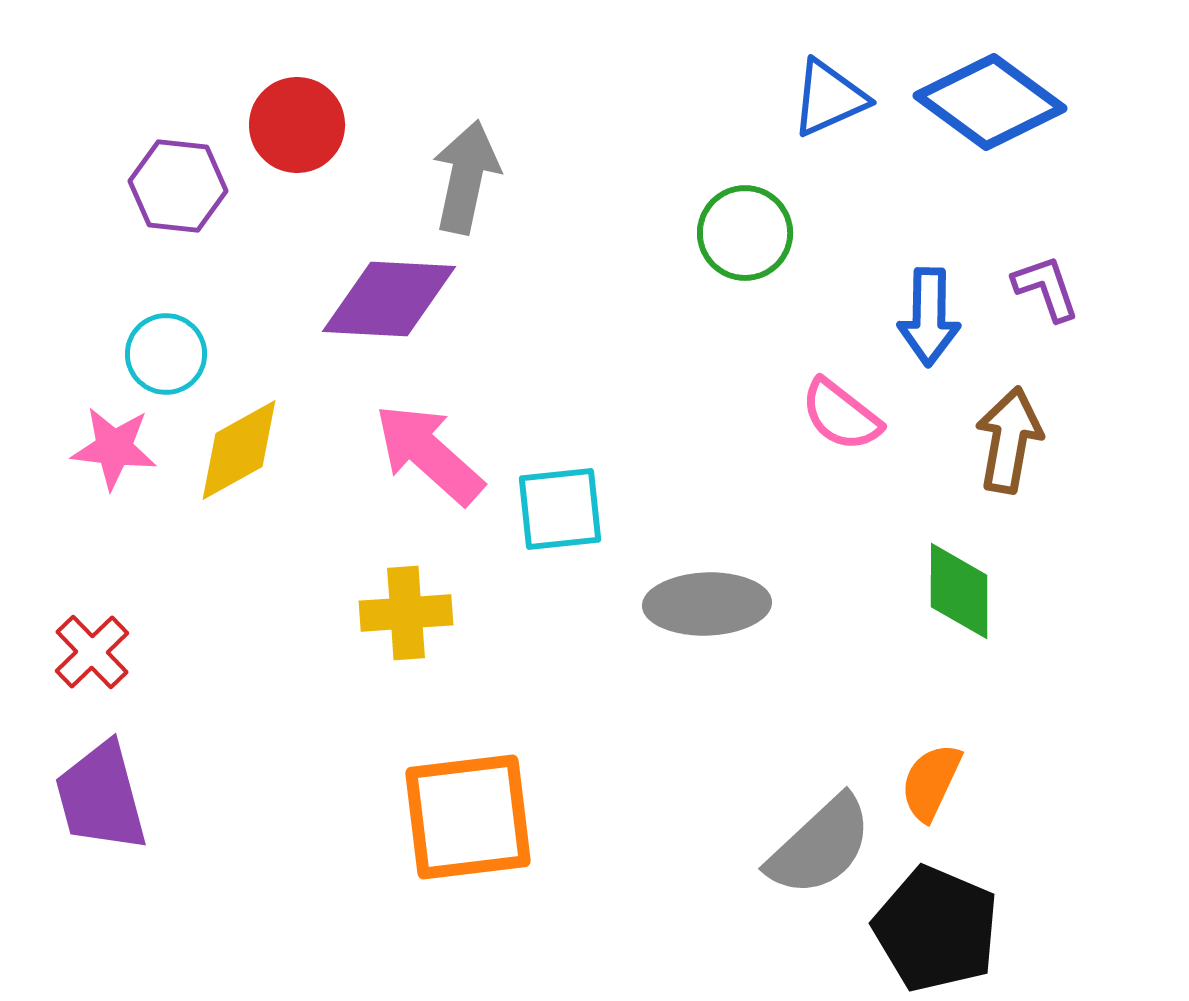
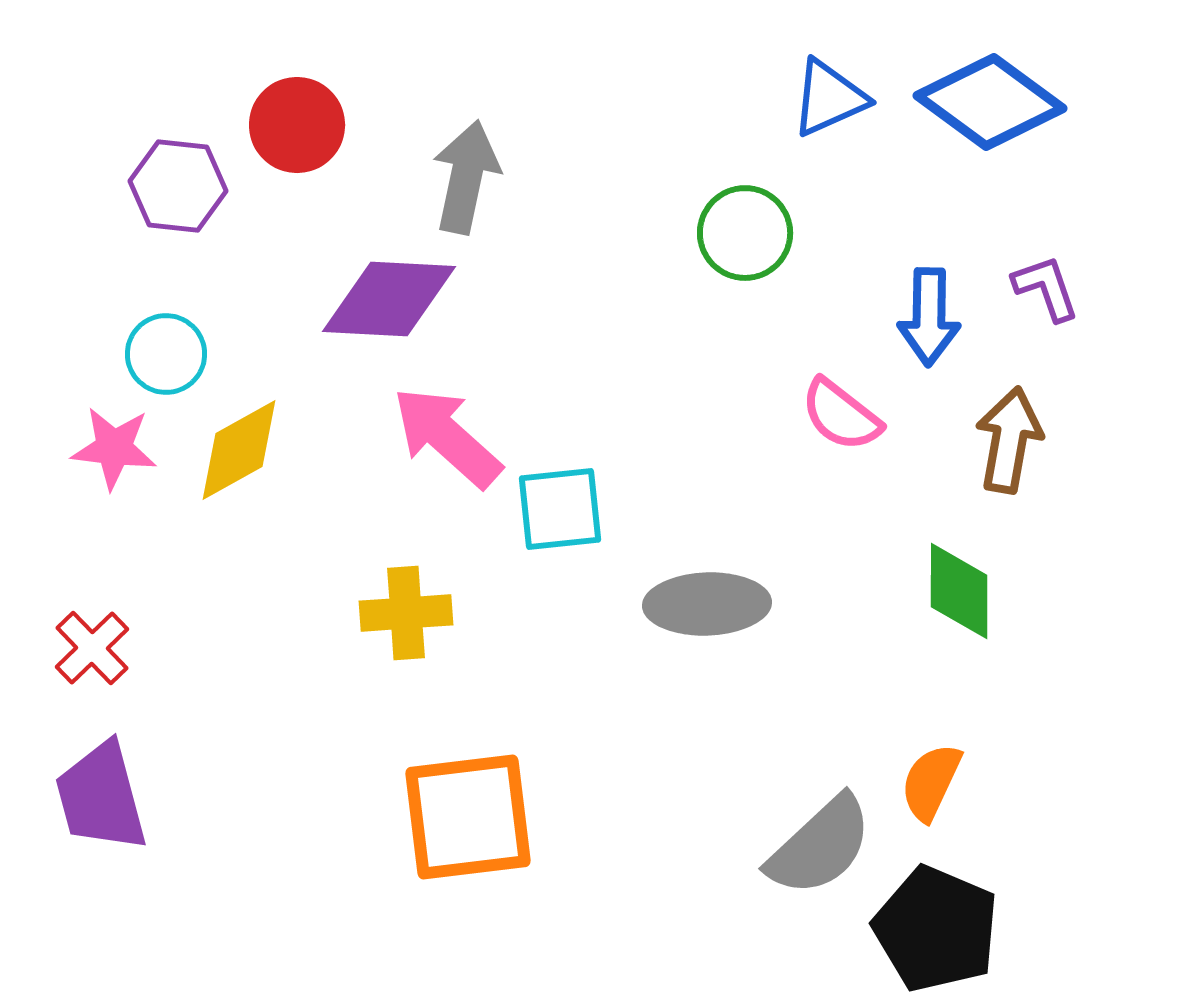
pink arrow: moved 18 px right, 17 px up
red cross: moved 4 px up
